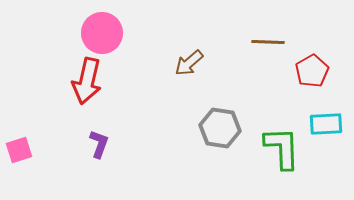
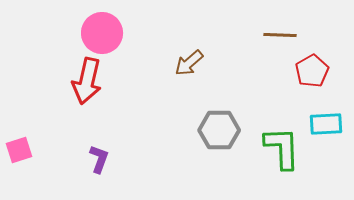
brown line: moved 12 px right, 7 px up
gray hexagon: moved 1 px left, 2 px down; rotated 9 degrees counterclockwise
purple L-shape: moved 15 px down
